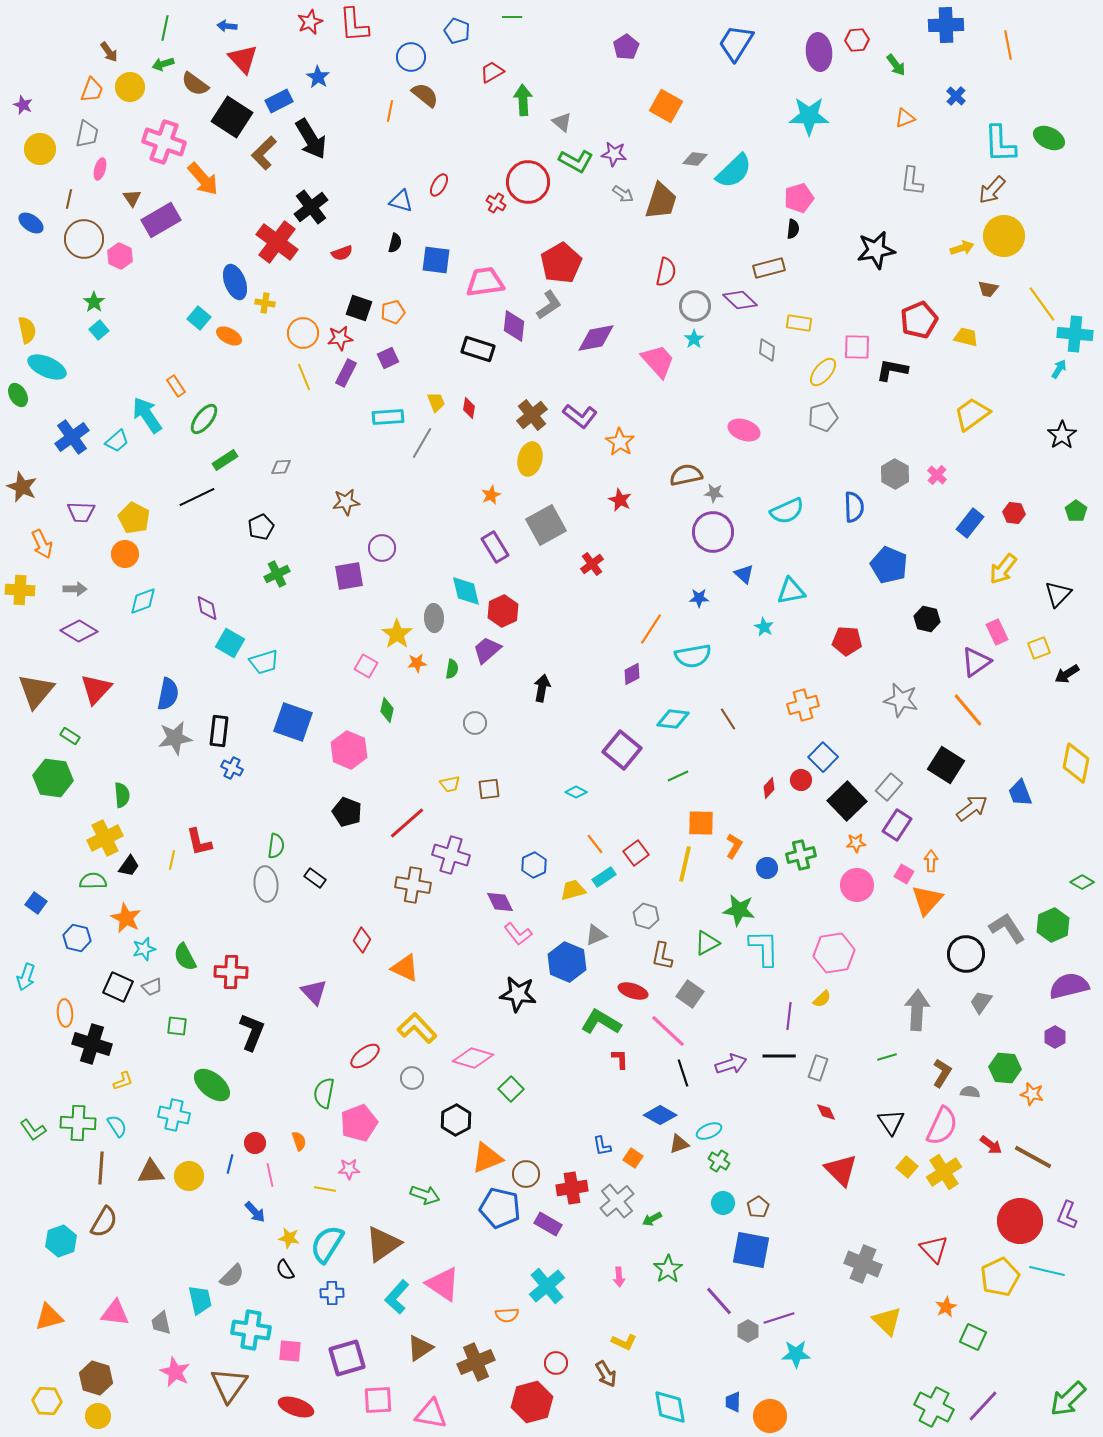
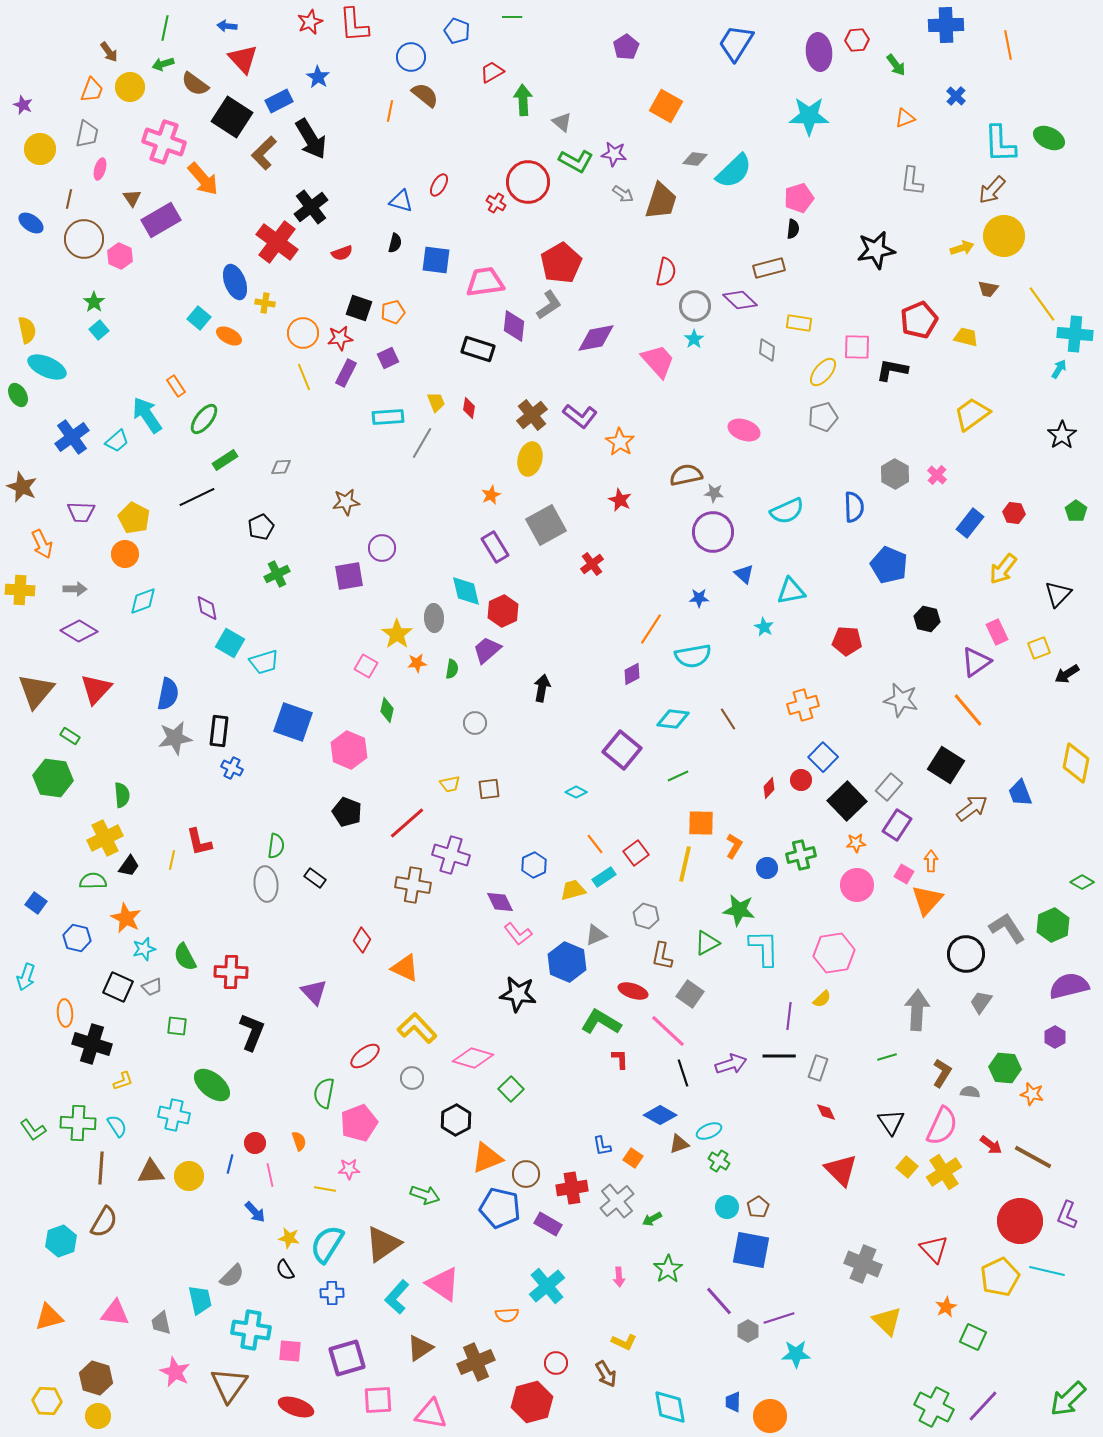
cyan circle at (723, 1203): moved 4 px right, 4 px down
